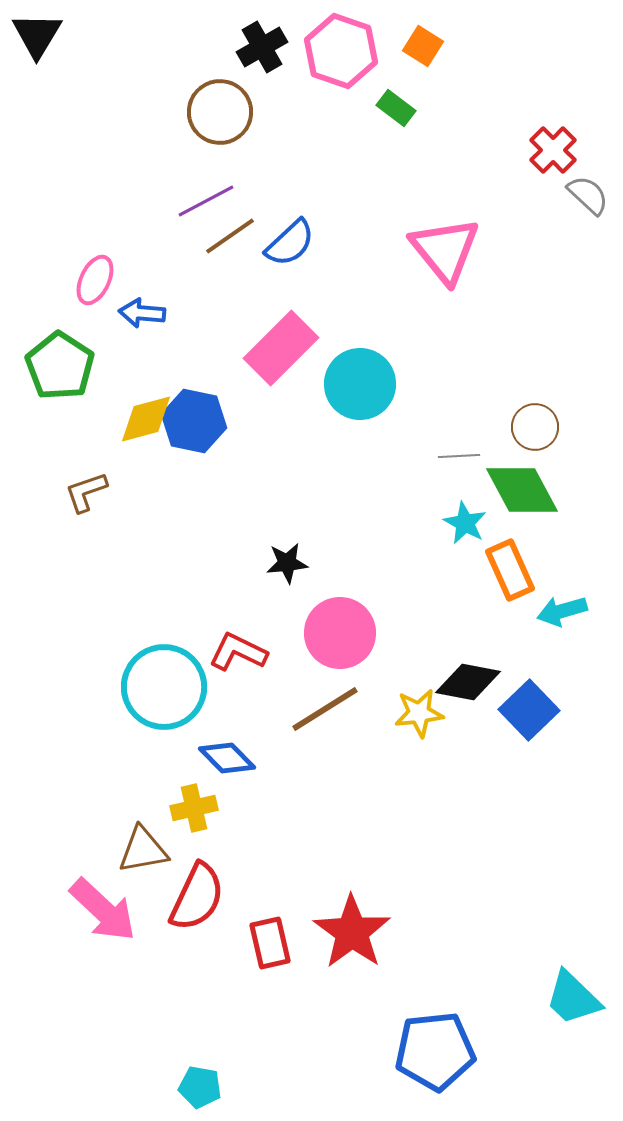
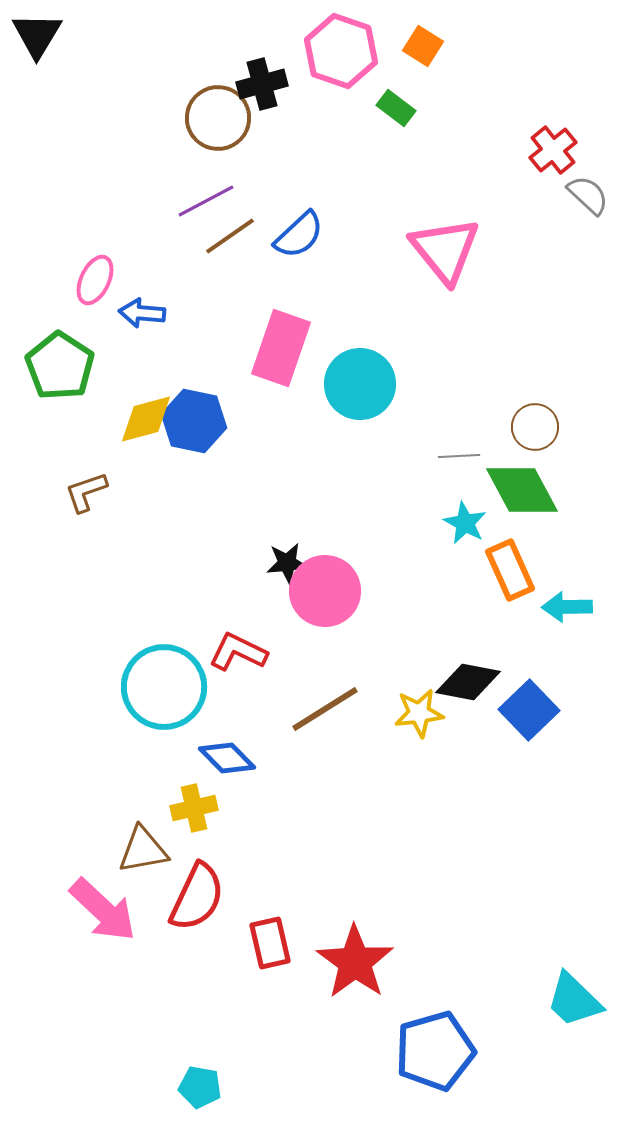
black cross at (262, 47): moved 37 px down; rotated 15 degrees clockwise
brown circle at (220, 112): moved 2 px left, 6 px down
red cross at (553, 150): rotated 6 degrees clockwise
blue semicircle at (290, 243): moved 9 px right, 8 px up
pink rectangle at (281, 348): rotated 26 degrees counterclockwise
cyan arrow at (562, 611): moved 5 px right, 4 px up; rotated 15 degrees clockwise
pink circle at (340, 633): moved 15 px left, 42 px up
red star at (352, 932): moved 3 px right, 30 px down
cyan trapezoid at (573, 998): moved 1 px right, 2 px down
blue pentagon at (435, 1051): rotated 10 degrees counterclockwise
